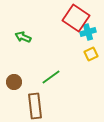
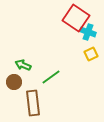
cyan cross: rotated 35 degrees clockwise
green arrow: moved 28 px down
brown rectangle: moved 2 px left, 3 px up
